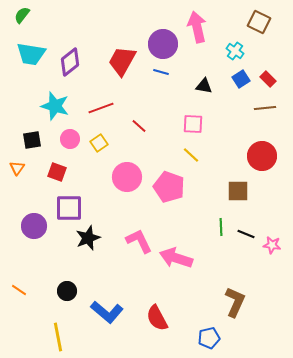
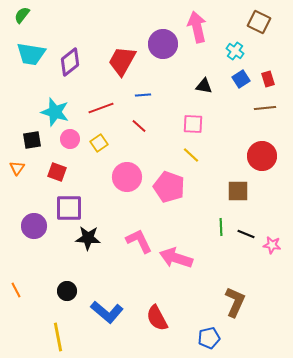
blue line at (161, 72): moved 18 px left, 23 px down; rotated 21 degrees counterclockwise
red rectangle at (268, 79): rotated 28 degrees clockwise
cyan star at (55, 106): moved 6 px down
black star at (88, 238): rotated 25 degrees clockwise
orange line at (19, 290): moved 3 px left; rotated 28 degrees clockwise
